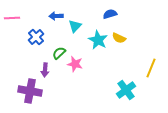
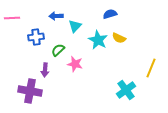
blue cross: rotated 35 degrees clockwise
green semicircle: moved 1 px left, 3 px up
